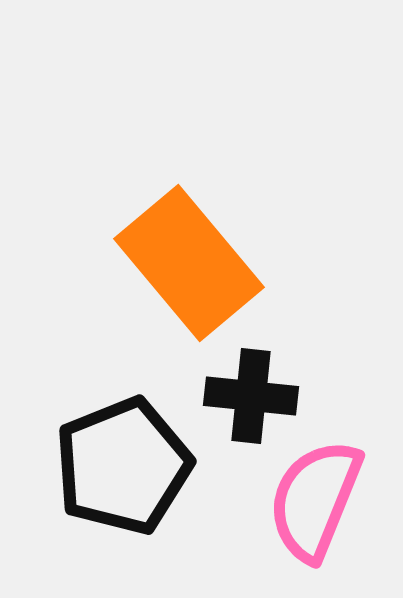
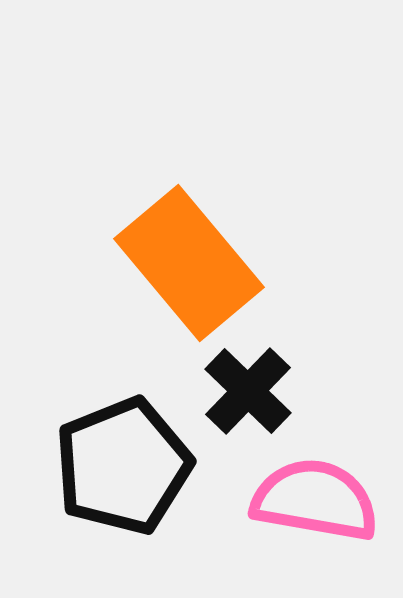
black cross: moved 3 px left, 5 px up; rotated 38 degrees clockwise
pink semicircle: rotated 78 degrees clockwise
